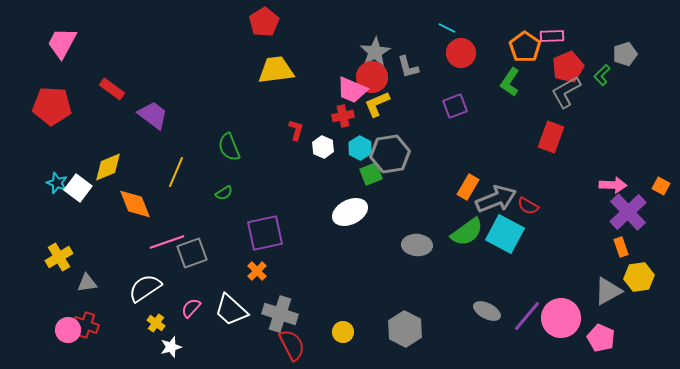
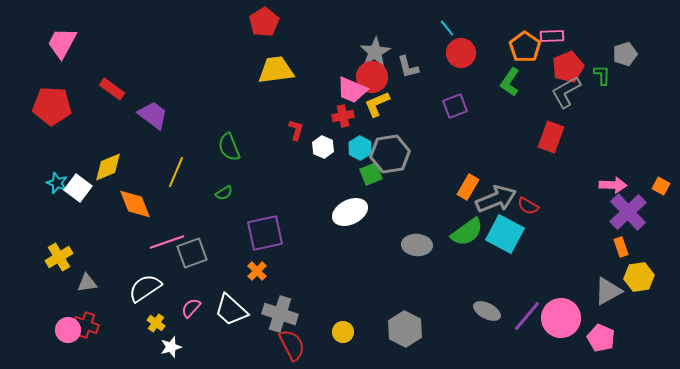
cyan line at (447, 28): rotated 24 degrees clockwise
green L-shape at (602, 75): rotated 135 degrees clockwise
